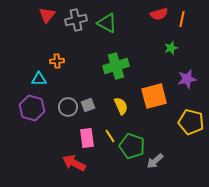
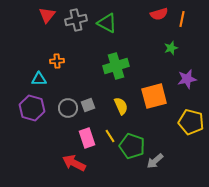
gray circle: moved 1 px down
pink rectangle: rotated 12 degrees counterclockwise
